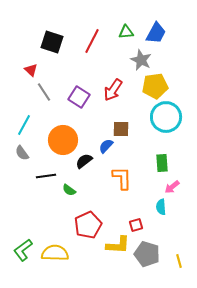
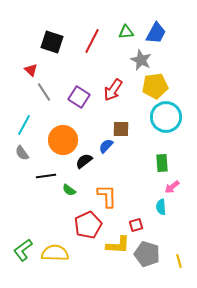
orange L-shape: moved 15 px left, 18 px down
